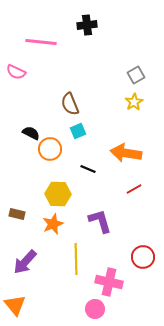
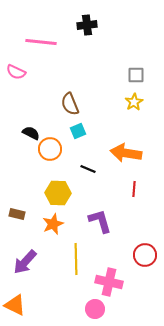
gray square: rotated 30 degrees clockwise
red line: rotated 56 degrees counterclockwise
yellow hexagon: moved 1 px up
red circle: moved 2 px right, 2 px up
orange triangle: rotated 25 degrees counterclockwise
